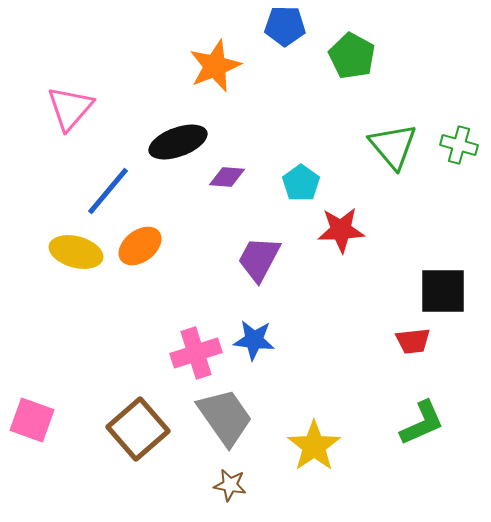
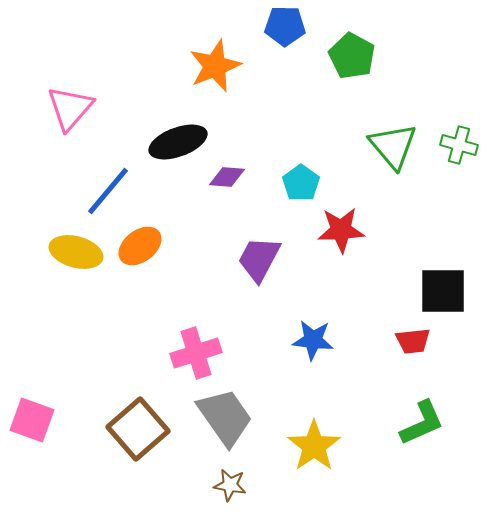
blue star: moved 59 px right
